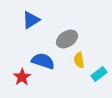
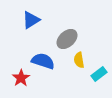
gray ellipse: rotated 10 degrees counterclockwise
red star: moved 1 px left, 1 px down
